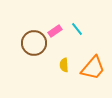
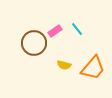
yellow semicircle: rotated 72 degrees counterclockwise
